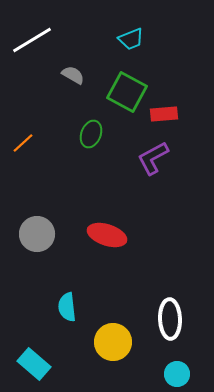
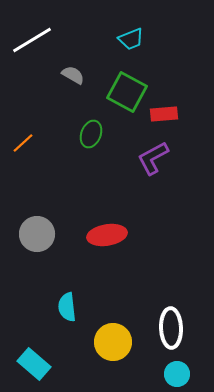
red ellipse: rotated 27 degrees counterclockwise
white ellipse: moved 1 px right, 9 px down
